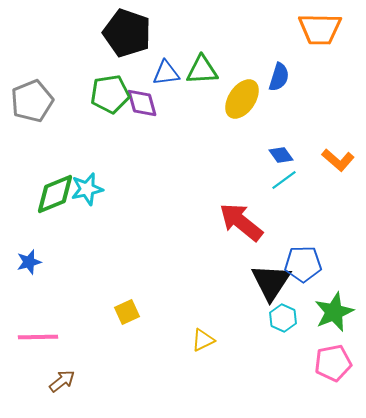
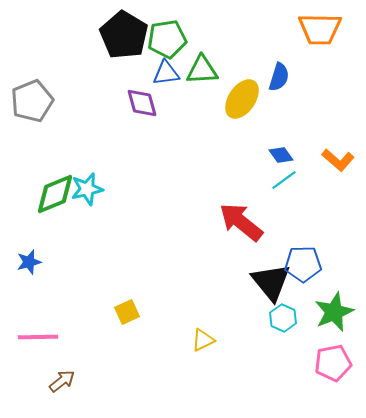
black pentagon: moved 3 px left, 2 px down; rotated 12 degrees clockwise
green pentagon: moved 57 px right, 55 px up
black triangle: rotated 12 degrees counterclockwise
